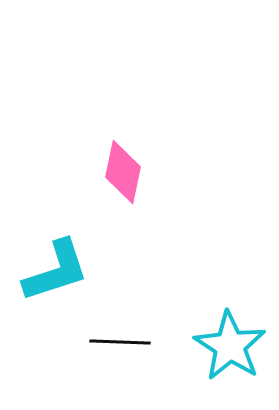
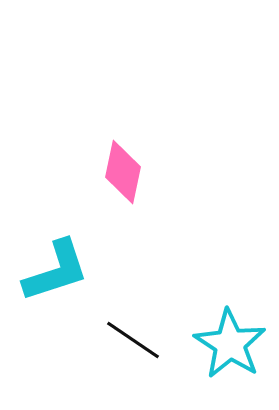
black line: moved 13 px right, 2 px up; rotated 32 degrees clockwise
cyan star: moved 2 px up
